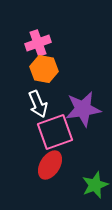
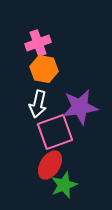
white arrow: rotated 36 degrees clockwise
purple star: moved 3 px left, 2 px up
green star: moved 31 px left
